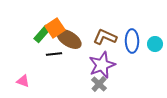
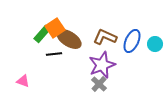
blue ellipse: rotated 25 degrees clockwise
